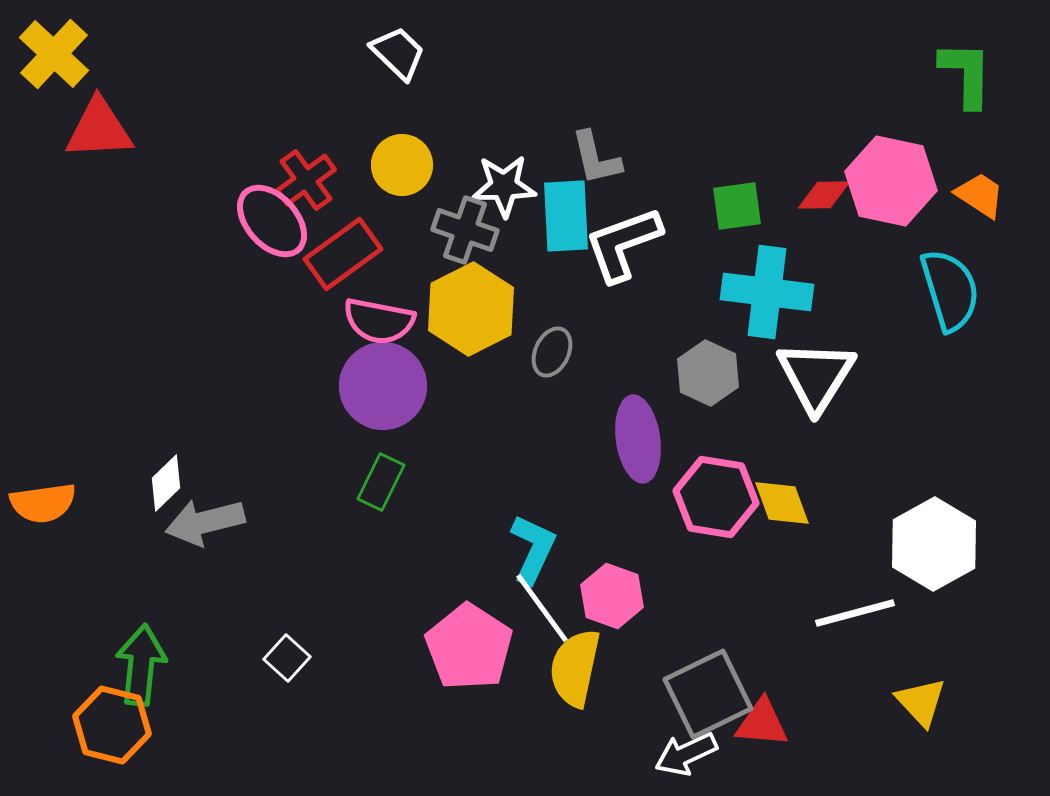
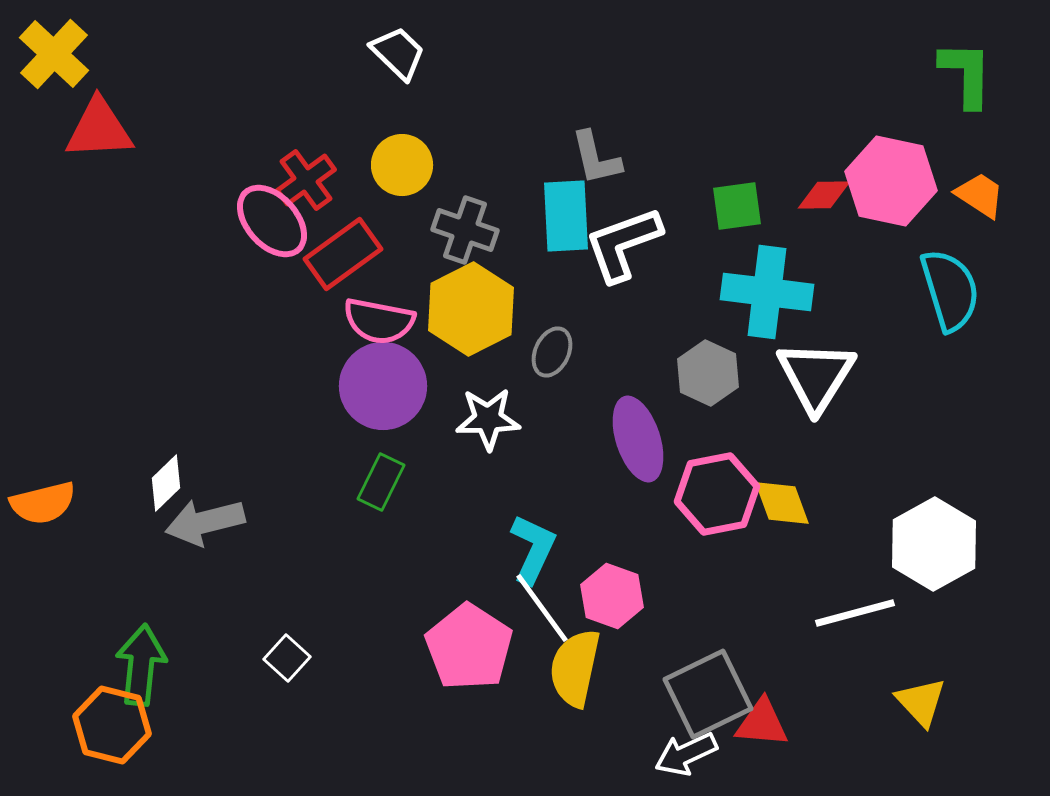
white star at (504, 186): moved 16 px left, 233 px down
purple ellipse at (638, 439): rotated 10 degrees counterclockwise
pink hexagon at (716, 497): moved 1 px right, 3 px up; rotated 20 degrees counterclockwise
orange semicircle at (43, 503): rotated 6 degrees counterclockwise
